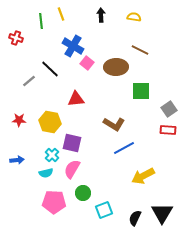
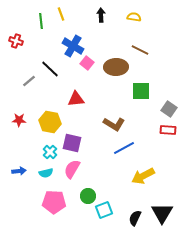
red cross: moved 3 px down
gray square: rotated 21 degrees counterclockwise
cyan cross: moved 2 px left, 3 px up
blue arrow: moved 2 px right, 11 px down
green circle: moved 5 px right, 3 px down
